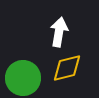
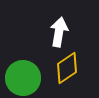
yellow diamond: rotated 20 degrees counterclockwise
